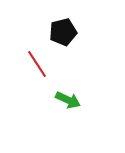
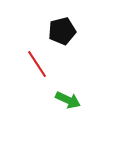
black pentagon: moved 1 px left, 1 px up
